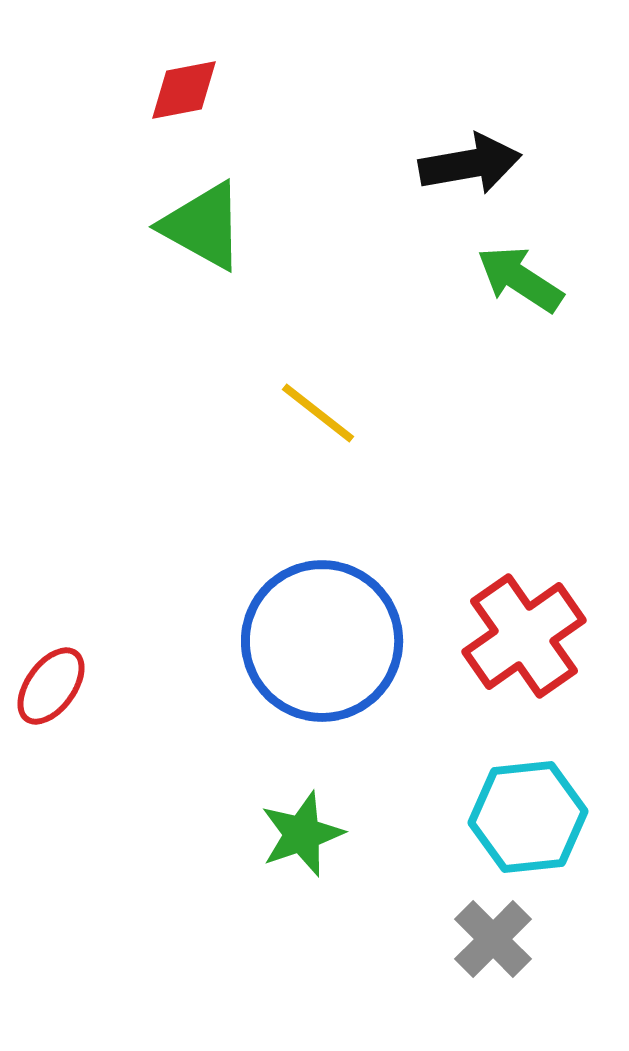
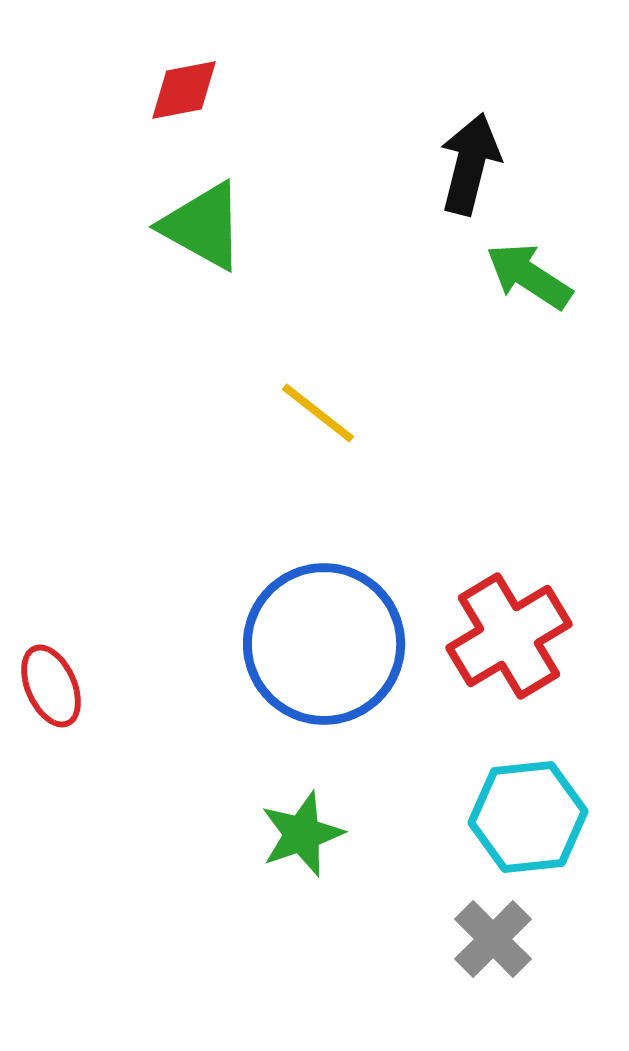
black arrow: rotated 66 degrees counterclockwise
green arrow: moved 9 px right, 3 px up
red cross: moved 15 px left; rotated 4 degrees clockwise
blue circle: moved 2 px right, 3 px down
red ellipse: rotated 60 degrees counterclockwise
